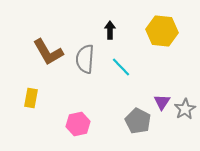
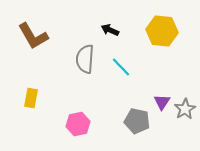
black arrow: rotated 66 degrees counterclockwise
brown L-shape: moved 15 px left, 16 px up
gray pentagon: moved 1 px left; rotated 15 degrees counterclockwise
